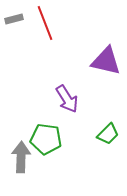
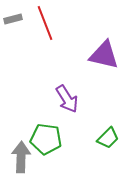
gray rectangle: moved 1 px left
purple triangle: moved 2 px left, 6 px up
green trapezoid: moved 4 px down
